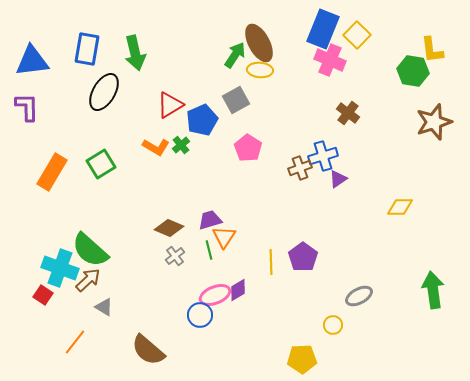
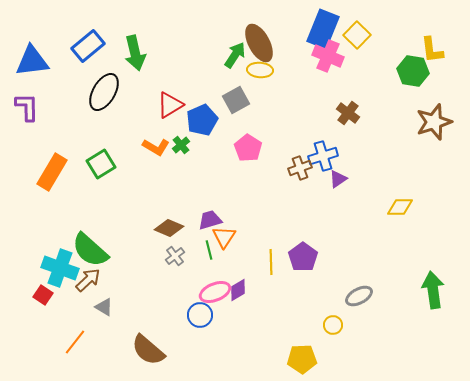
blue rectangle at (87, 49): moved 1 px right, 3 px up; rotated 40 degrees clockwise
pink cross at (330, 60): moved 2 px left, 4 px up
pink ellipse at (215, 295): moved 3 px up
